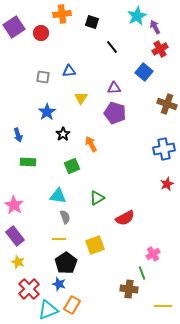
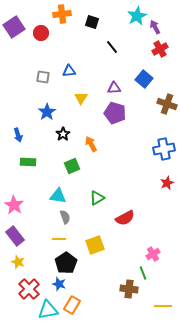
blue square at (144, 72): moved 7 px down
red star at (167, 184): moved 1 px up
green line at (142, 273): moved 1 px right
cyan triangle at (48, 310): rotated 10 degrees clockwise
